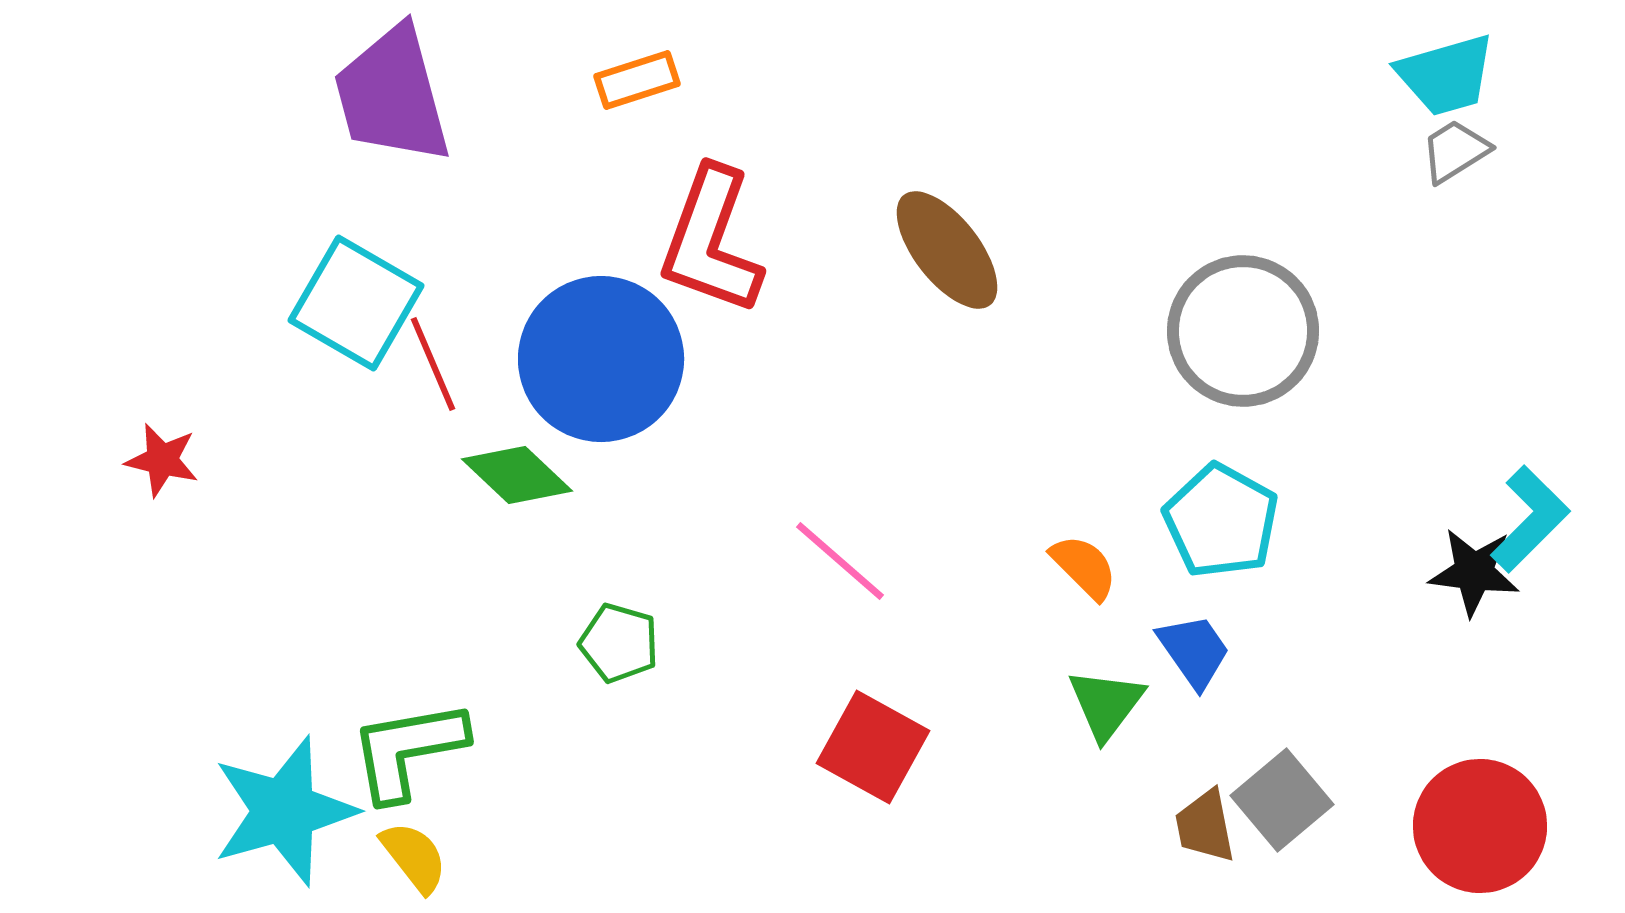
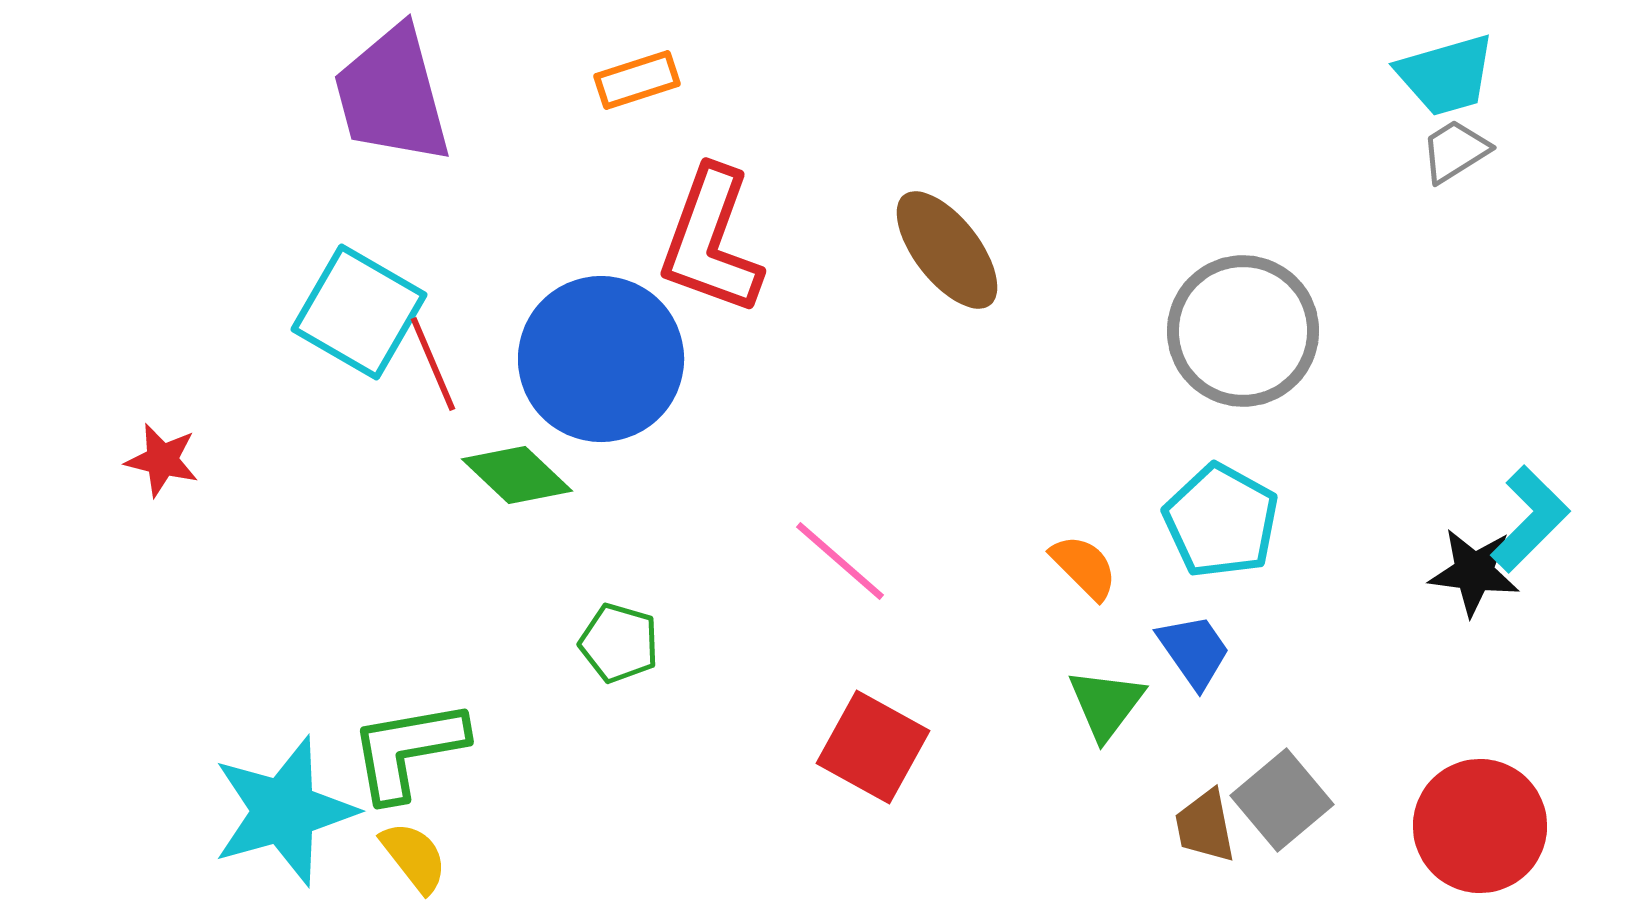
cyan square: moved 3 px right, 9 px down
